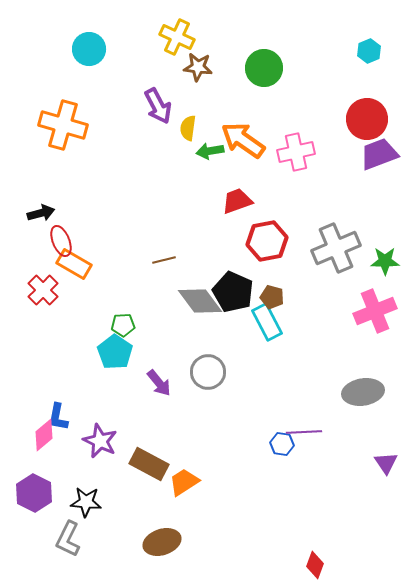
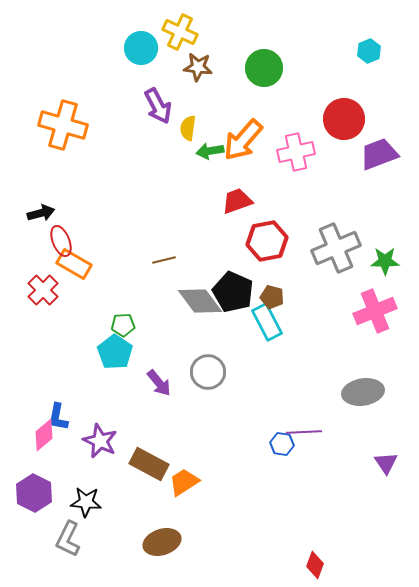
yellow cross at (177, 37): moved 3 px right, 5 px up
cyan circle at (89, 49): moved 52 px right, 1 px up
red circle at (367, 119): moved 23 px left
orange arrow at (243, 140): rotated 84 degrees counterclockwise
